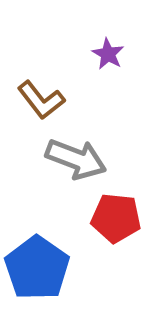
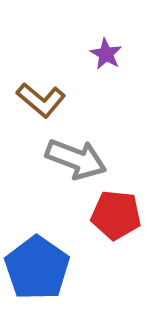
purple star: moved 2 px left
brown L-shape: rotated 12 degrees counterclockwise
red pentagon: moved 3 px up
